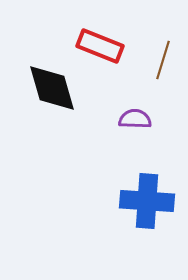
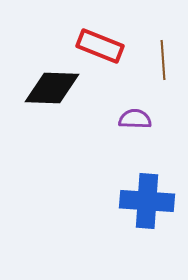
brown line: rotated 21 degrees counterclockwise
black diamond: rotated 72 degrees counterclockwise
